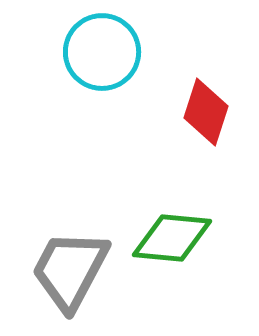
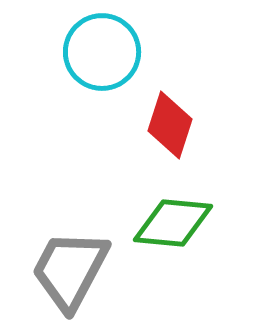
red diamond: moved 36 px left, 13 px down
green diamond: moved 1 px right, 15 px up
